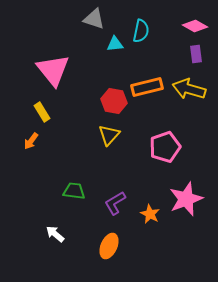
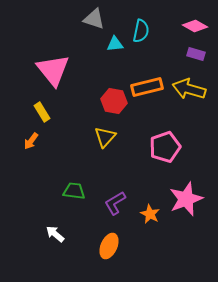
purple rectangle: rotated 66 degrees counterclockwise
yellow triangle: moved 4 px left, 2 px down
